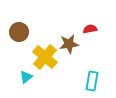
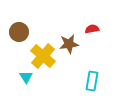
red semicircle: moved 2 px right
yellow cross: moved 2 px left, 1 px up
cyan triangle: rotated 24 degrees counterclockwise
